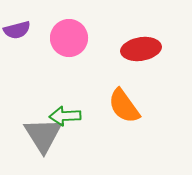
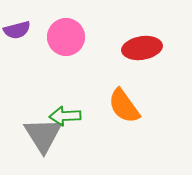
pink circle: moved 3 px left, 1 px up
red ellipse: moved 1 px right, 1 px up
